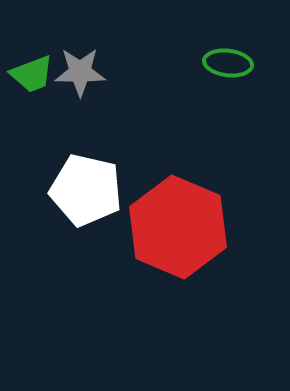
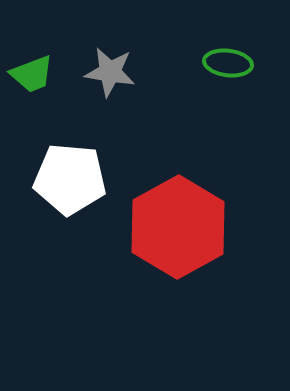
gray star: moved 30 px right; rotated 9 degrees clockwise
white pentagon: moved 16 px left, 11 px up; rotated 8 degrees counterclockwise
red hexagon: rotated 8 degrees clockwise
